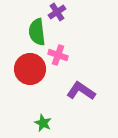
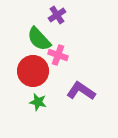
purple cross: moved 3 px down
green semicircle: moved 2 px right, 7 px down; rotated 36 degrees counterclockwise
red circle: moved 3 px right, 2 px down
green star: moved 5 px left, 21 px up; rotated 12 degrees counterclockwise
